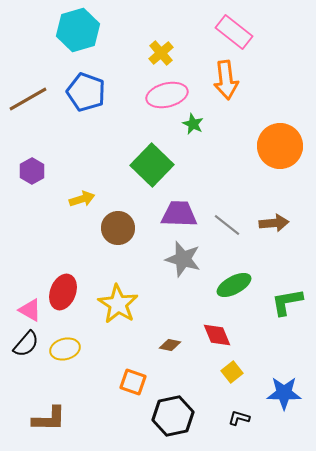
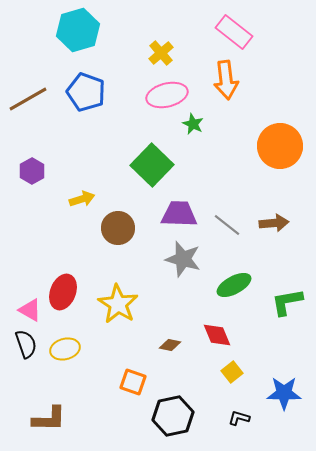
black semicircle: rotated 60 degrees counterclockwise
